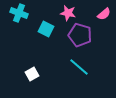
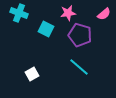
pink star: rotated 21 degrees counterclockwise
